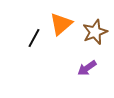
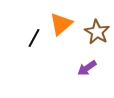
brown star: moved 2 px right; rotated 20 degrees counterclockwise
